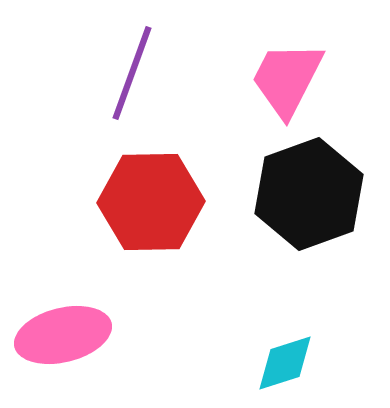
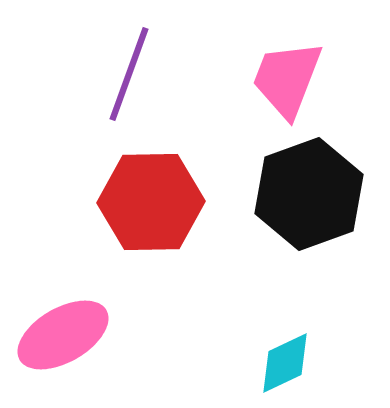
purple line: moved 3 px left, 1 px down
pink trapezoid: rotated 6 degrees counterclockwise
pink ellipse: rotated 16 degrees counterclockwise
cyan diamond: rotated 8 degrees counterclockwise
